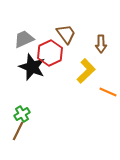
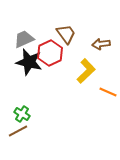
brown arrow: rotated 84 degrees clockwise
black star: moved 3 px left, 5 px up; rotated 8 degrees counterclockwise
green cross: rotated 28 degrees counterclockwise
brown line: rotated 36 degrees clockwise
